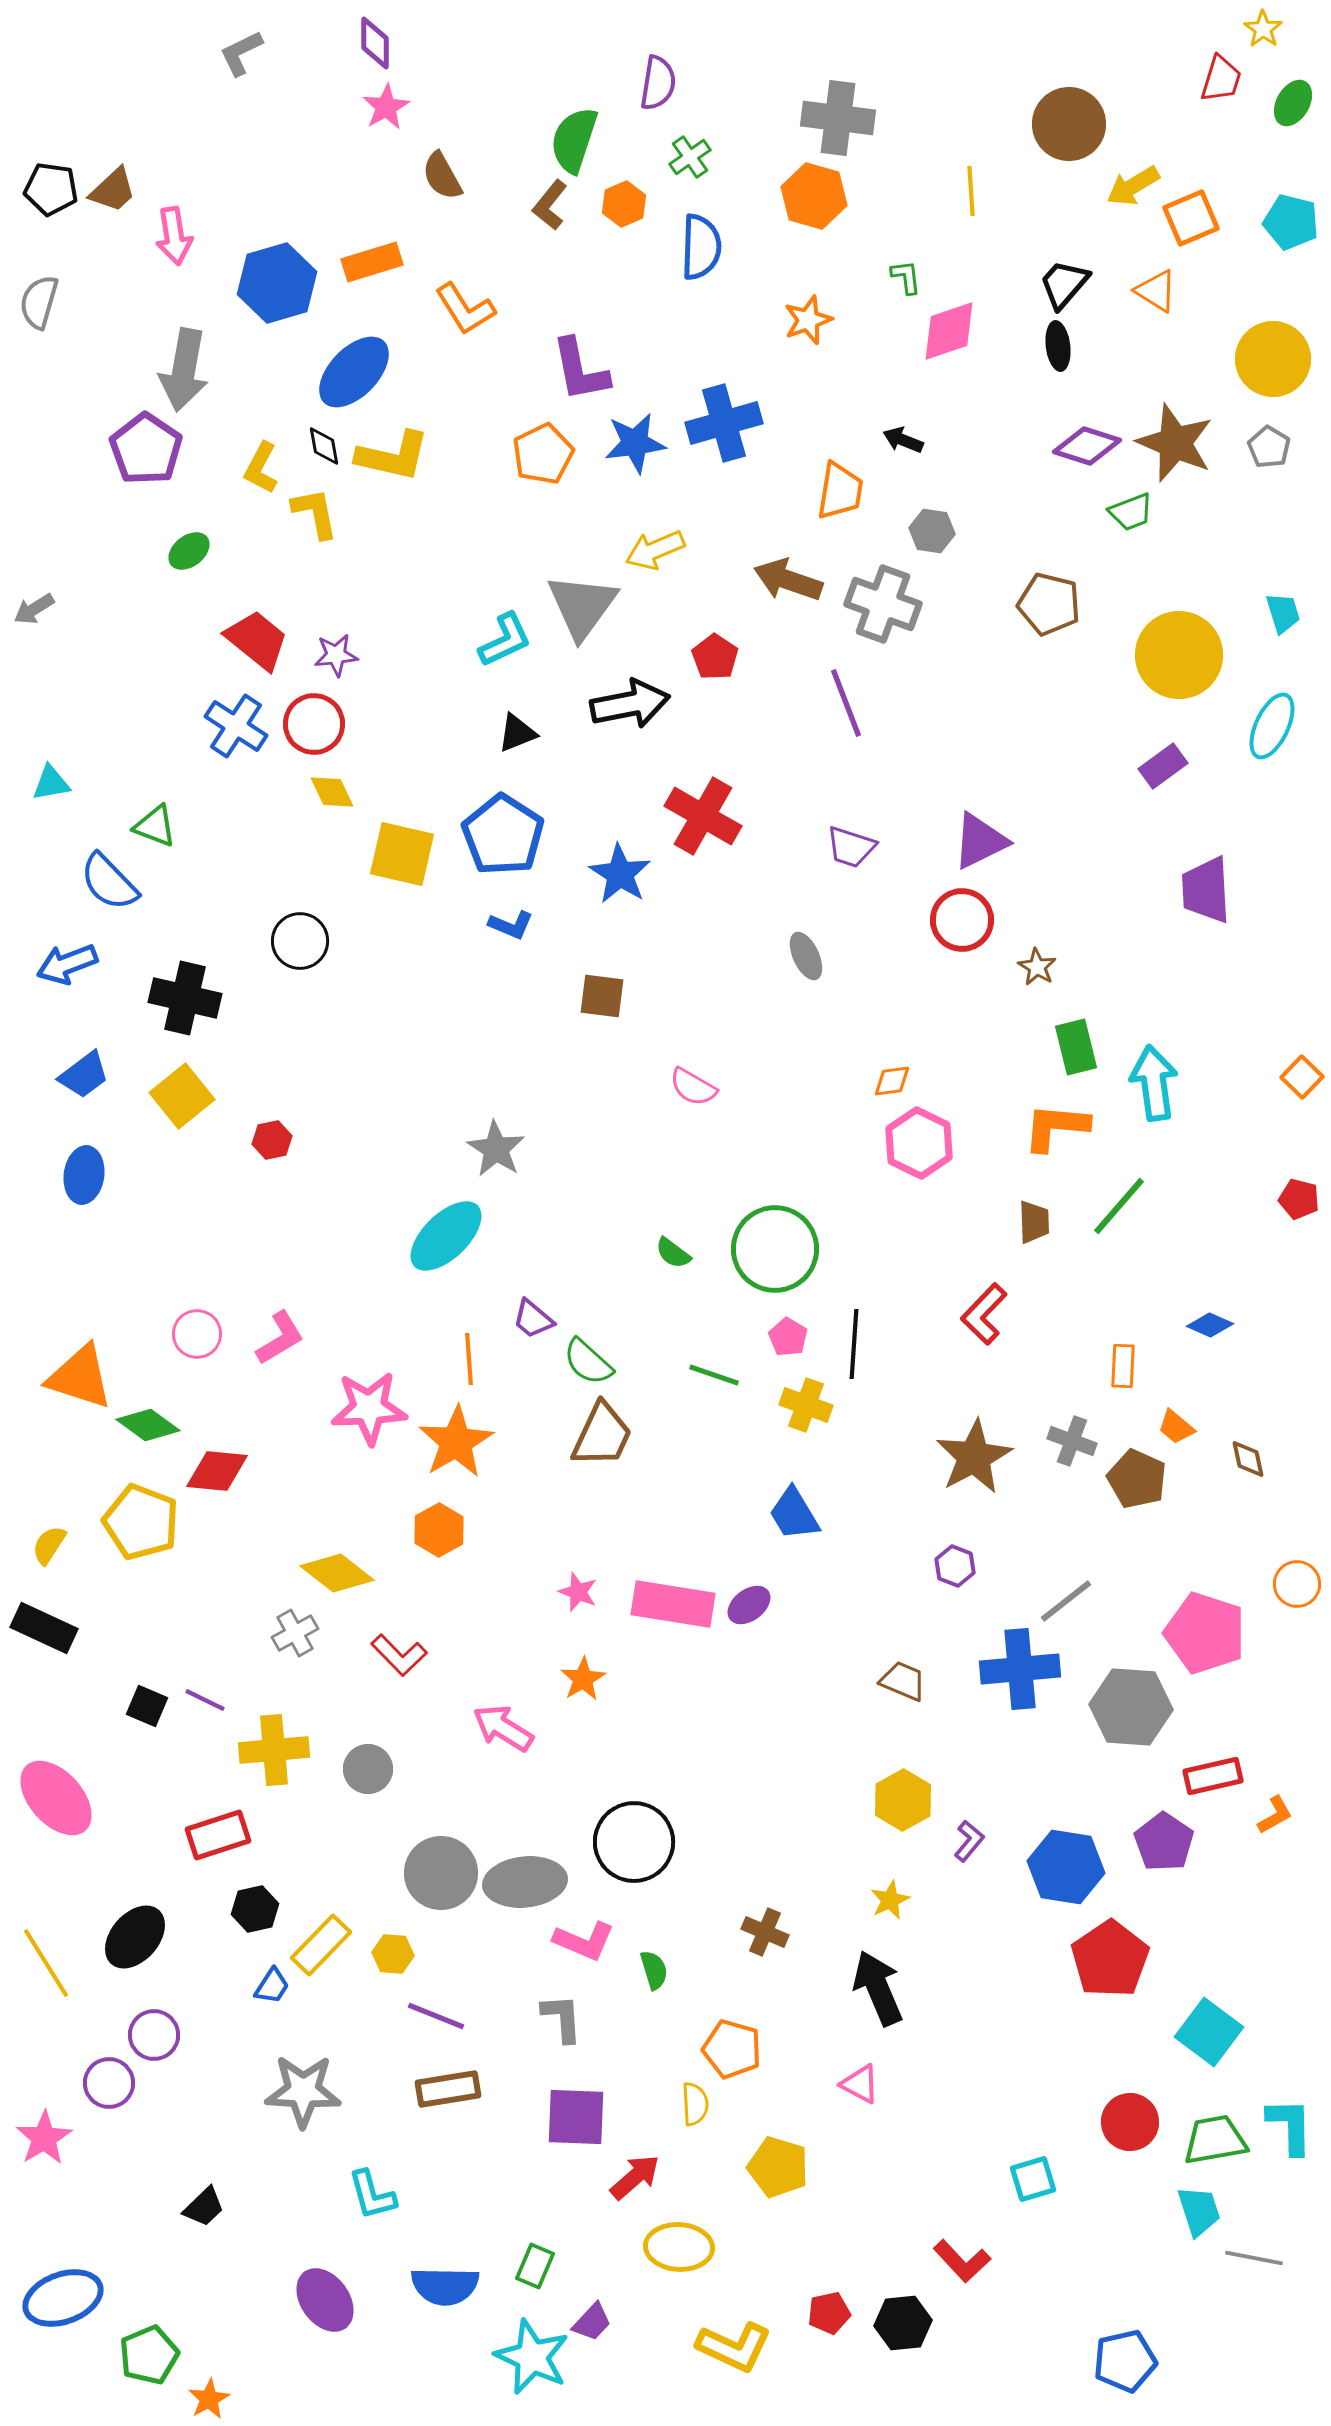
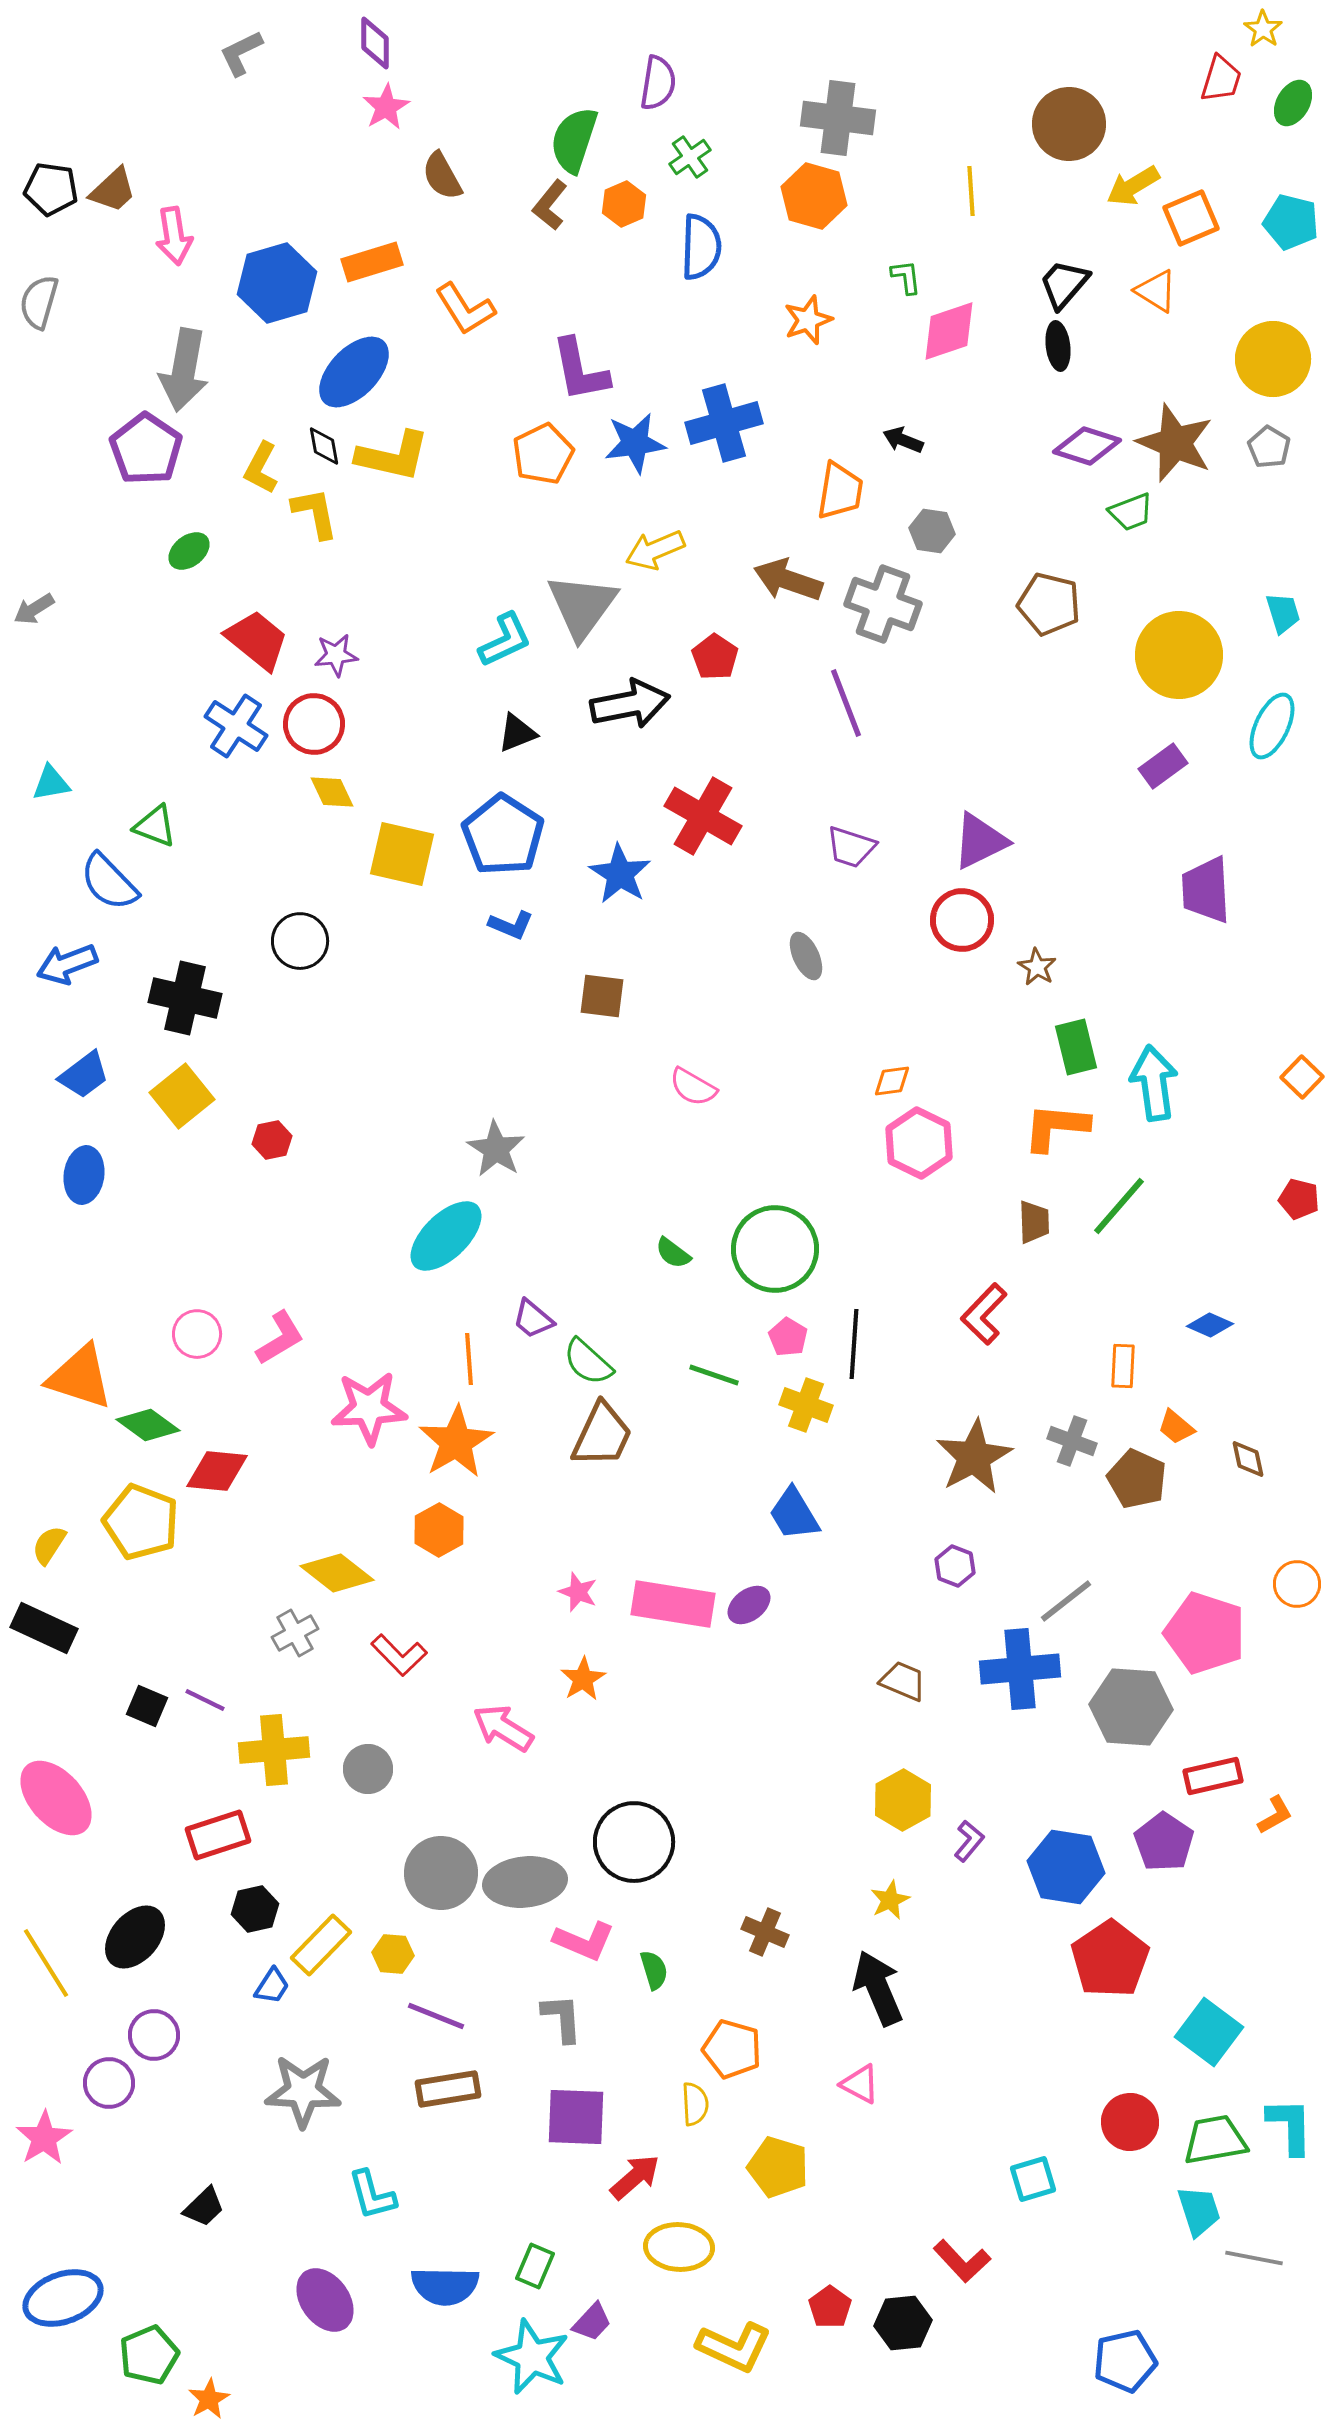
red pentagon at (829, 2313): moved 1 px right, 6 px up; rotated 24 degrees counterclockwise
